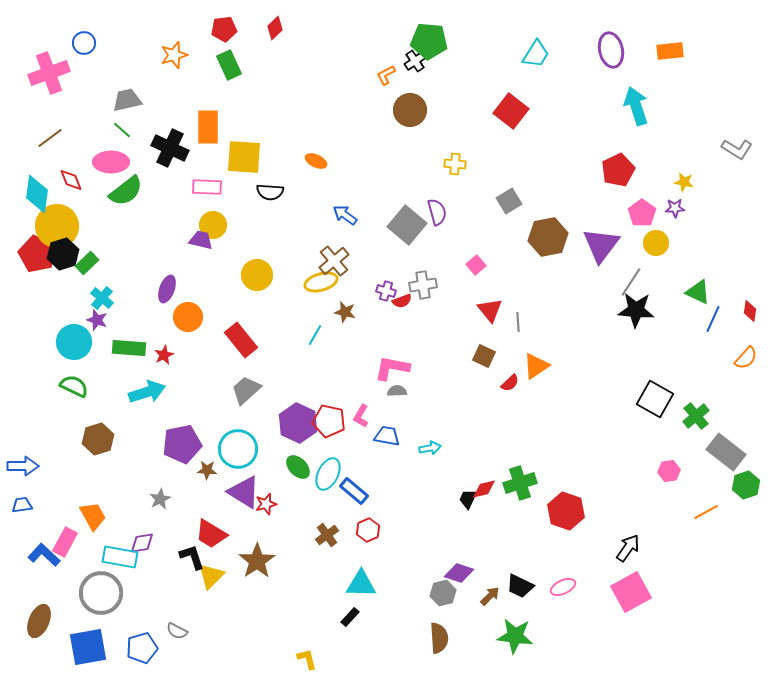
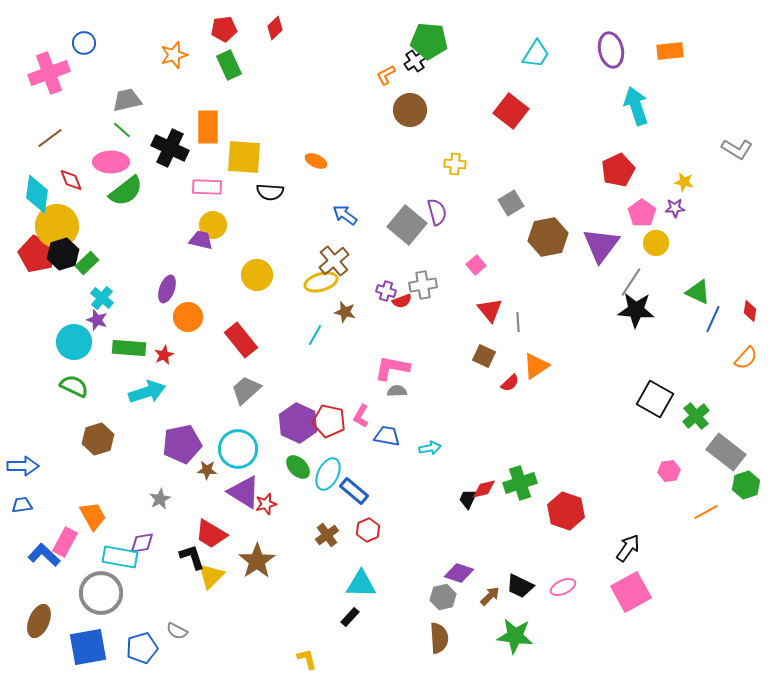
gray square at (509, 201): moved 2 px right, 2 px down
gray hexagon at (443, 593): moved 4 px down
